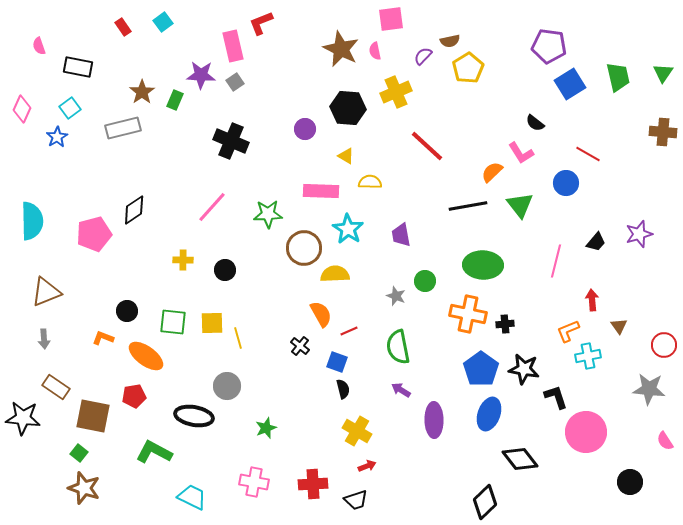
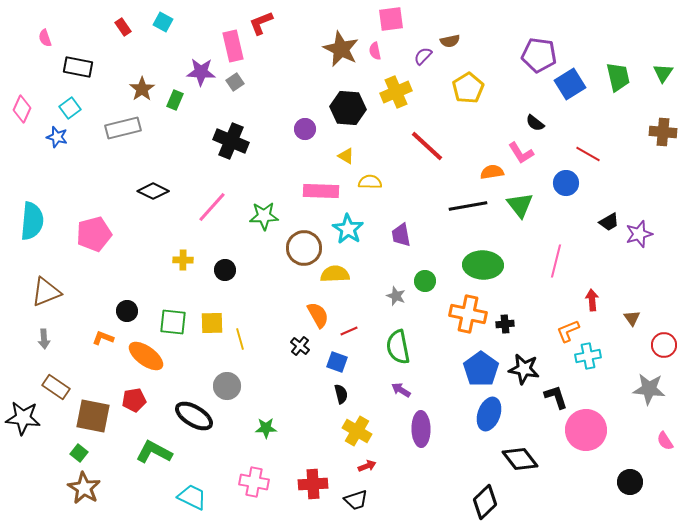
cyan square at (163, 22): rotated 24 degrees counterclockwise
pink semicircle at (39, 46): moved 6 px right, 8 px up
purple pentagon at (549, 46): moved 10 px left, 9 px down
yellow pentagon at (468, 68): moved 20 px down
purple star at (201, 75): moved 3 px up
brown star at (142, 92): moved 3 px up
blue star at (57, 137): rotated 25 degrees counterclockwise
orange semicircle at (492, 172): rotated 35 degrees clockwise
black diamond at (134, 210): moved 19 px right, 19 px up; rotated 60 degrees clockwise
green star at (268, 214): moved 4 px left, 2 px down
cyan semicircle at (32, 221): rotated 6 degrees clockwise
black trapezoid at (596, 242): moved 13 px right, 20 px up; rotated 20 degrees clockwise
orange semicircle at (321, 314): moved 3 px left, 1 px down
brown triangle at (619, 326): moved 13 px right, 8 px up
yellow line at (238, 338): moved 2 px right, 1 px down
black semicircle at (343, 389): moved 2 px left, 5 px down
red pentagon at (134, 396): moved 4 px down
black ellipse at (194, 416): rotated 21 degrees clockwise
purple ellipse at (434, 420): moved 13 px left, 9 px down
green star at (266, 428): rotated 20 degrees clockwise
pink circle at (586, 432): moved 2 px up
brown star at (84, 488): rotated 12 degrees clockwise
